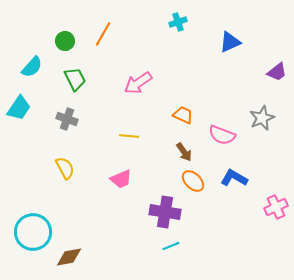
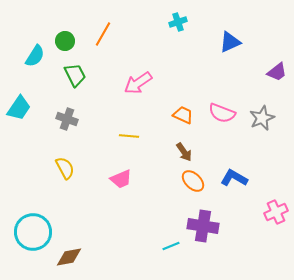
cyan semicircle: moved 3 px right, 11 px up; rotated 10 degrees counterclockwise
green trapezoid: moved 4 px up
pink semicircle: moved 22 px up
pink cross: moved 5 px down
purple cross: moved 38 px right, 14 px down
